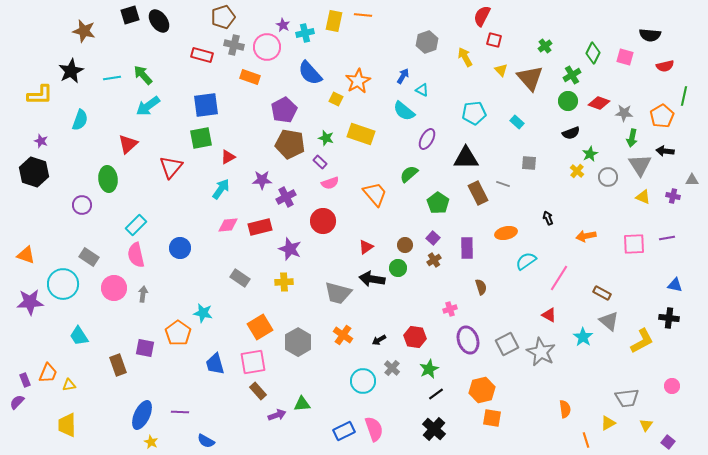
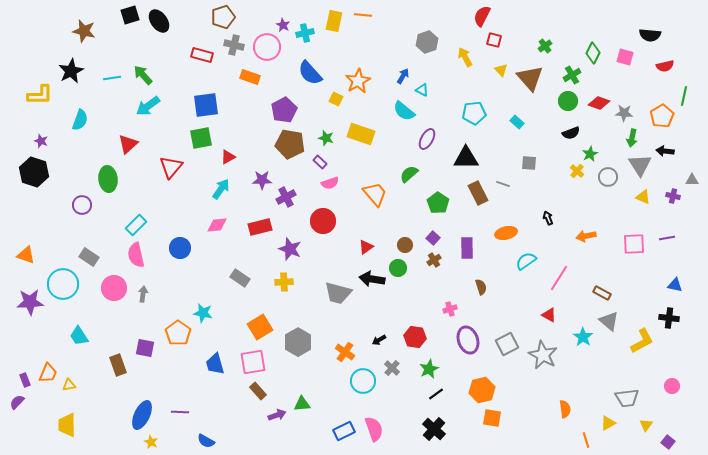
pink diamond at (228, 225): moved 11 px left
orange cross at (343, 335): moved 2 px right, 17 px down
gray star at (541, 352): moved 2 px right, 3 px down
